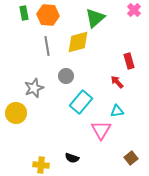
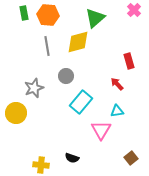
red arrow: moved 2 px down
